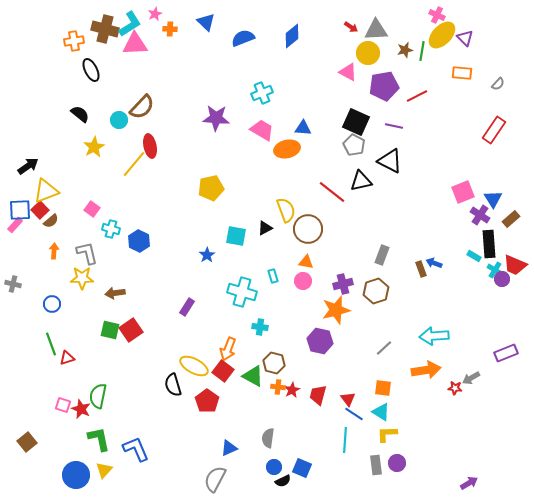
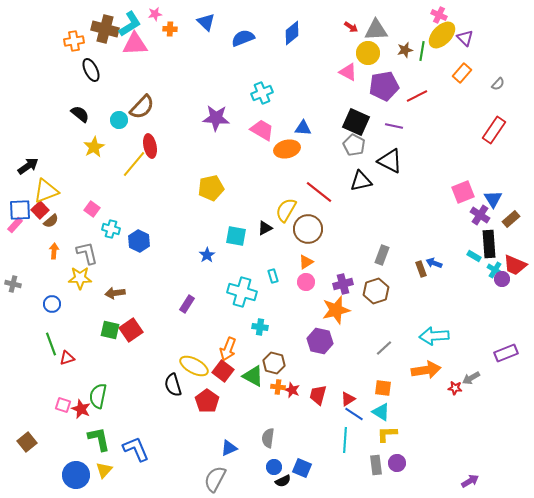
pink star at (155, 14): rotated 16 degrees clockwise
pink cross at (437, 15): moved 2 px right
blue diamond at (292, 36): moved 3 px up
orange rectangle at (462, 73): rotated 54 degrees counterclockwise
red line at (332, 192): moved 13 px left
yellow semicircle at (286, 210): rotated 130 degrees counterclockwise
orange triangle at (306, 262): rotated 42 degrees counterclockwise
yellow star at (82, 278): moved 2 px left
pink circle at (303, 281): moved 3 px right, 1 px down
purple rectangle at (187, 307): moved 3 px up
red star at (292, 390): rotated 21 degrees counterclockwise
red triangle at (348, 399): rotated 35 degrees clockwise
purple arrow at (469, 483): moved 1 px right, 2 px up
